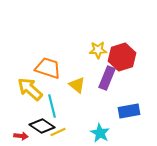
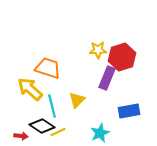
yellow triangle: moved 15 px down; rotated 36 degrees clockwise
cyan star: rotated 18 degrees clockwise
